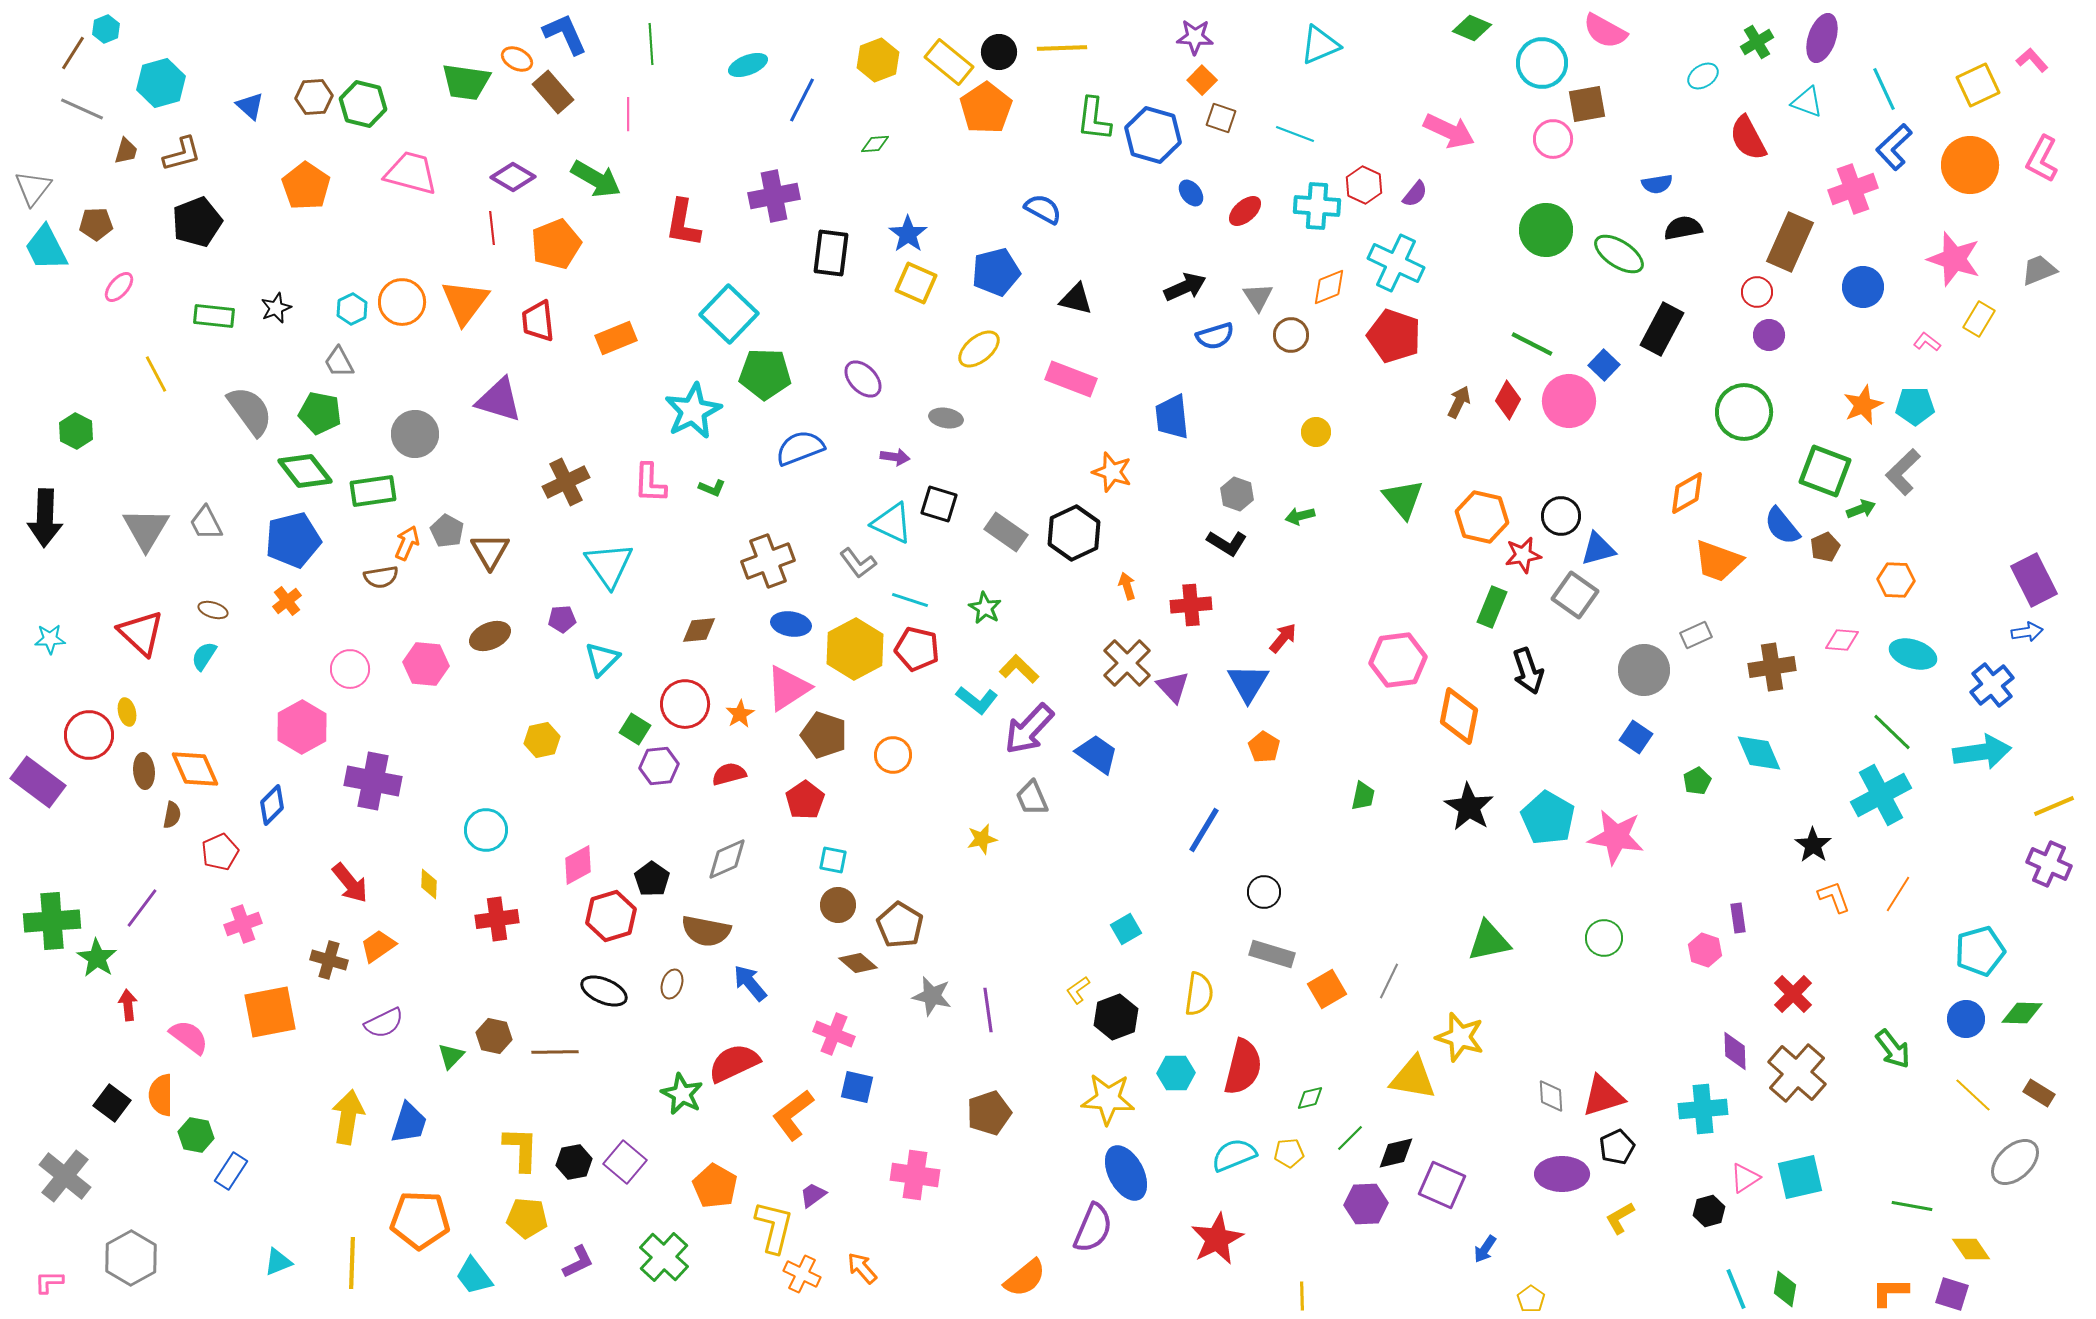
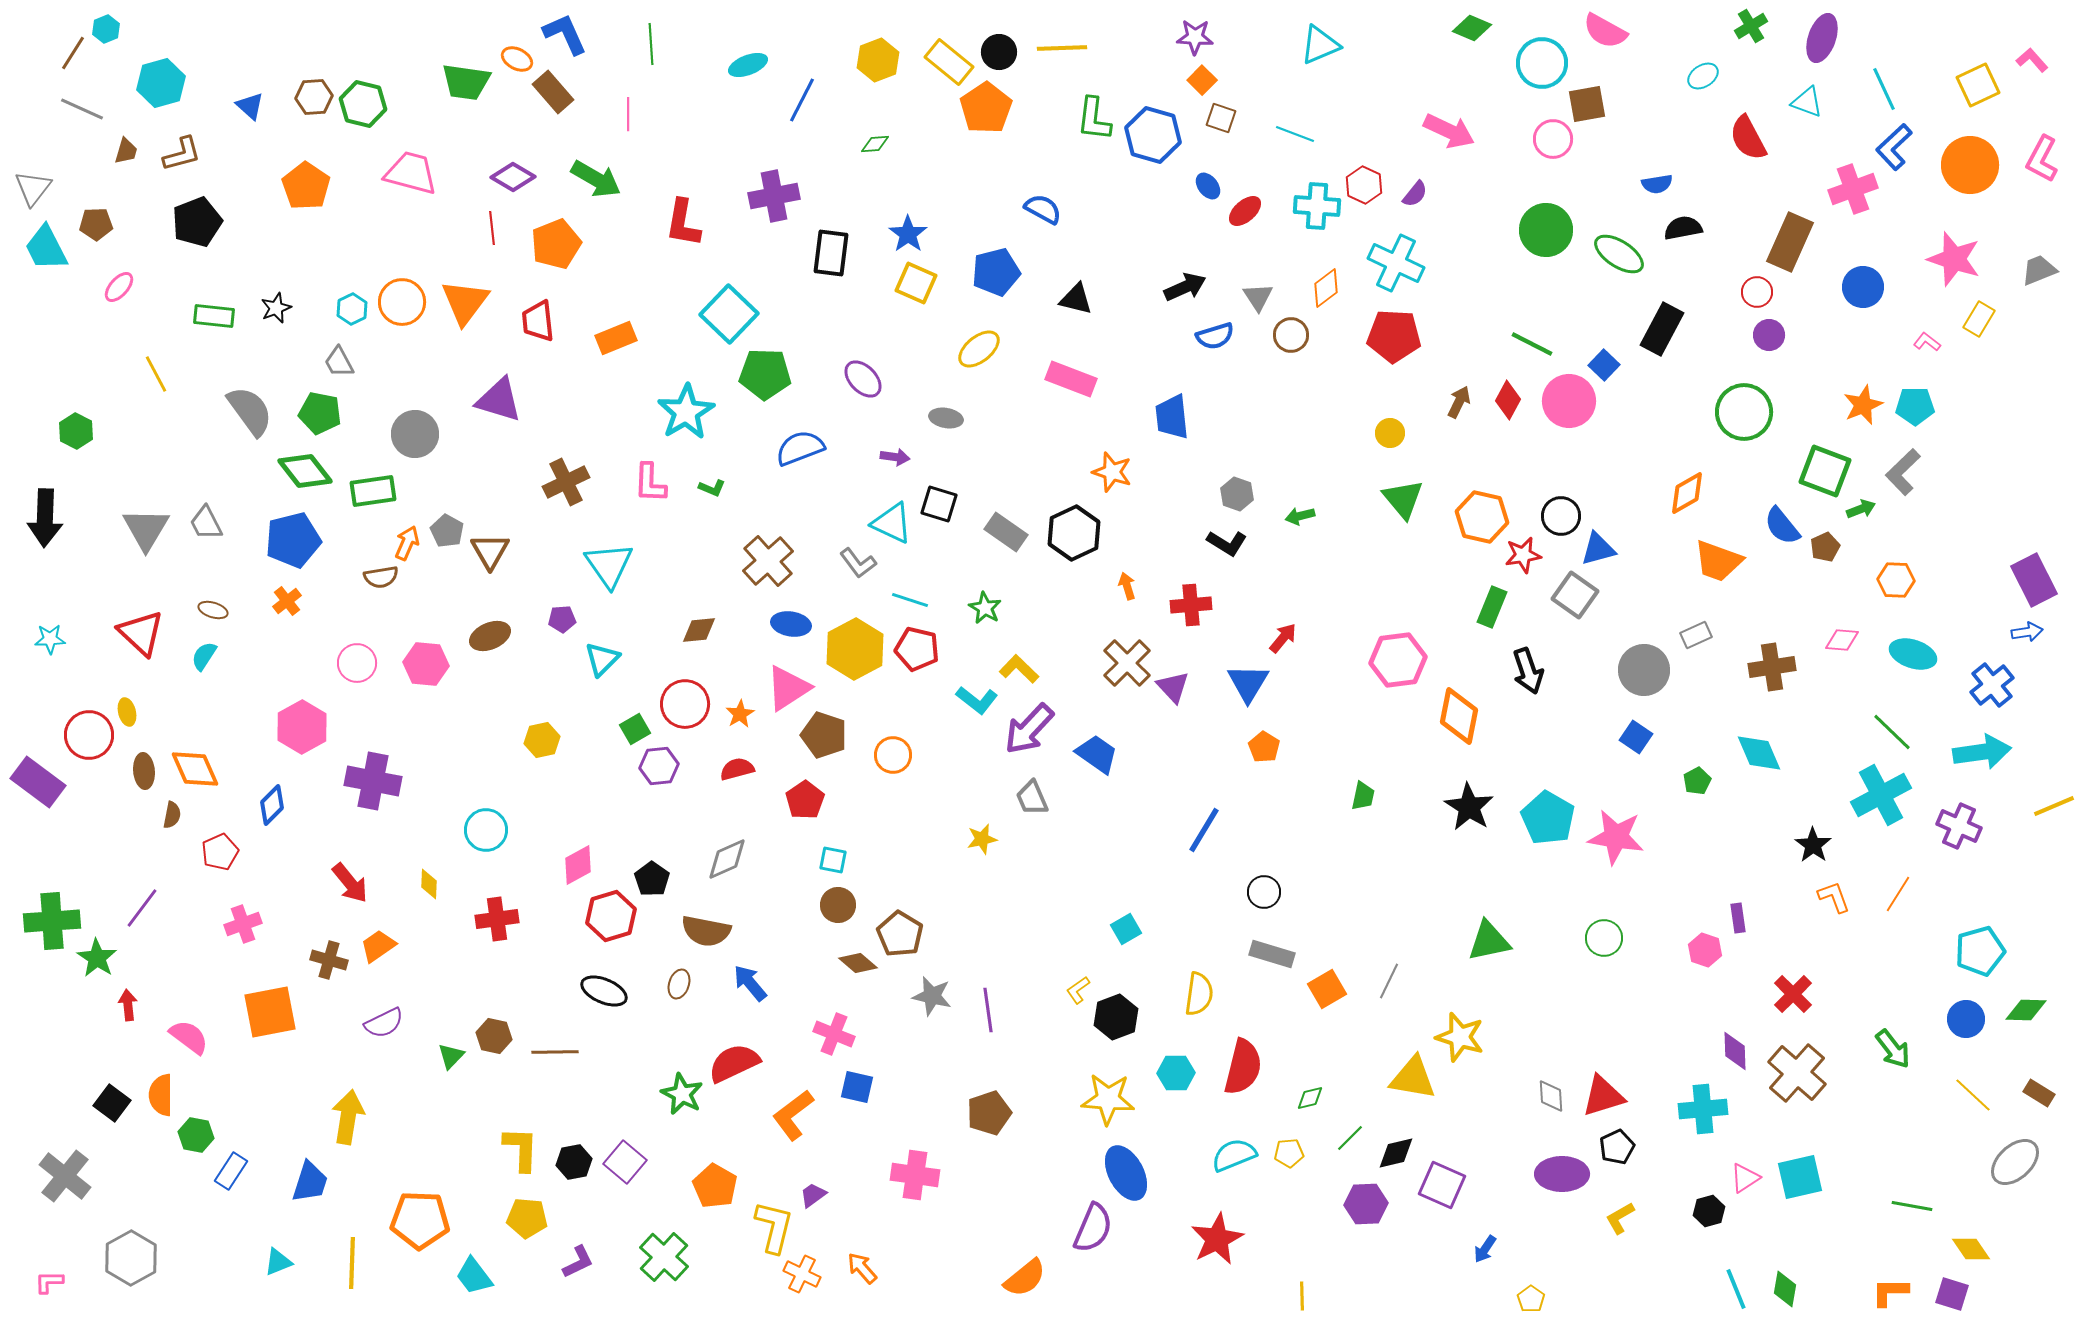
green cross at (1757, 42): moved 6 px left, 16 px up
blue ellipse at (1191, 193): moved 17 px right, 7 px up
orange diamond at (1329, 287): moved 3 px left, 1 px down; rotated 15 degrees counterclockwise
red pentagon at (1394, 336): rotated 16 degrees counterclockwise
cyan star at (693, 411): moved 7 px left, 1 px down; rotated 4 degrees counterclockwise
yellow circle at (1316, 432): moved 74 px right, 1 px down
brown cross at (768, 561): rotated 21 degrees counterclockwise
pink circle at (350, 669): moved 7 px right, 6 px up
green square at (635, 729): rotated 28 degrees clockwise
red semicircle at (729, 774): moved 8 px right, 5 px up
purple cross at (2049, 864): moved 90 px left, 38 px up
brown pentagon at (900, 925): moved 9 px down
brown ellipse at (672, 984): moved 7 px right
green diamond at (2022, 1013): moved 4 px right, 3 px up
blue trapezoid at (409, 1123): moved 99 px left, 59 px down
